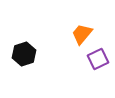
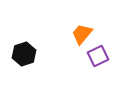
purple square: moved 3 px up
